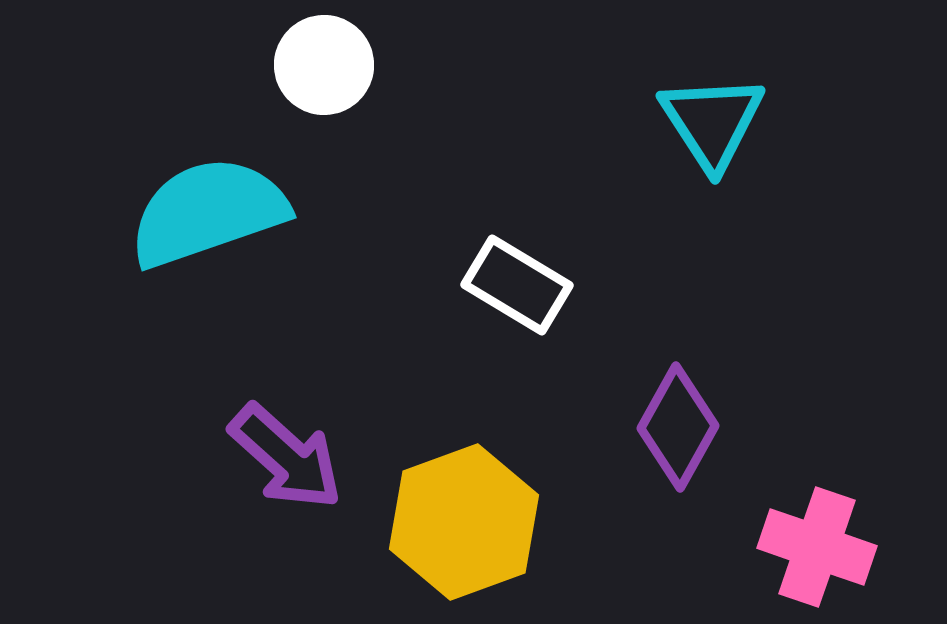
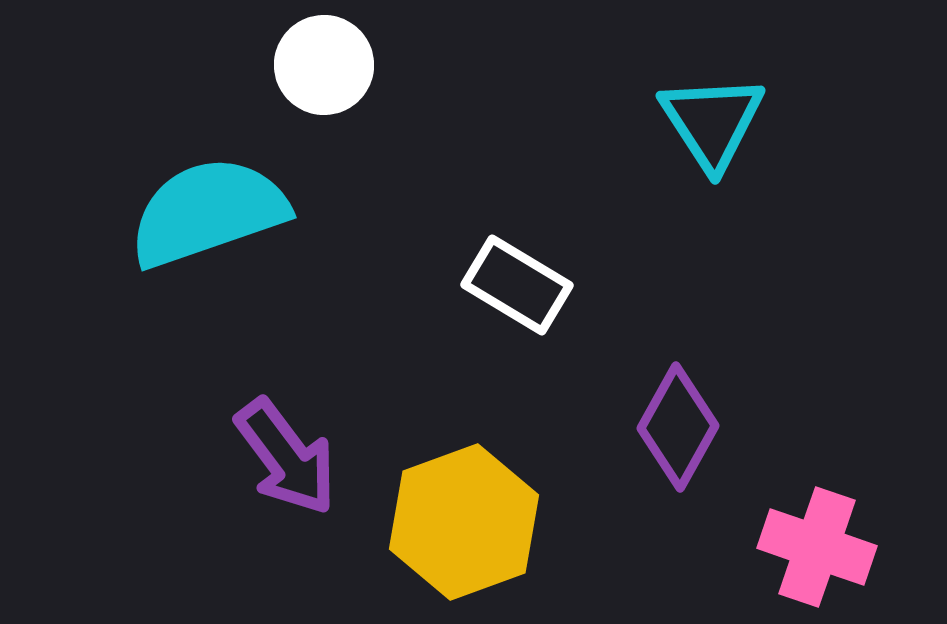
purple arrow: rotated 11 degrees clockwise
